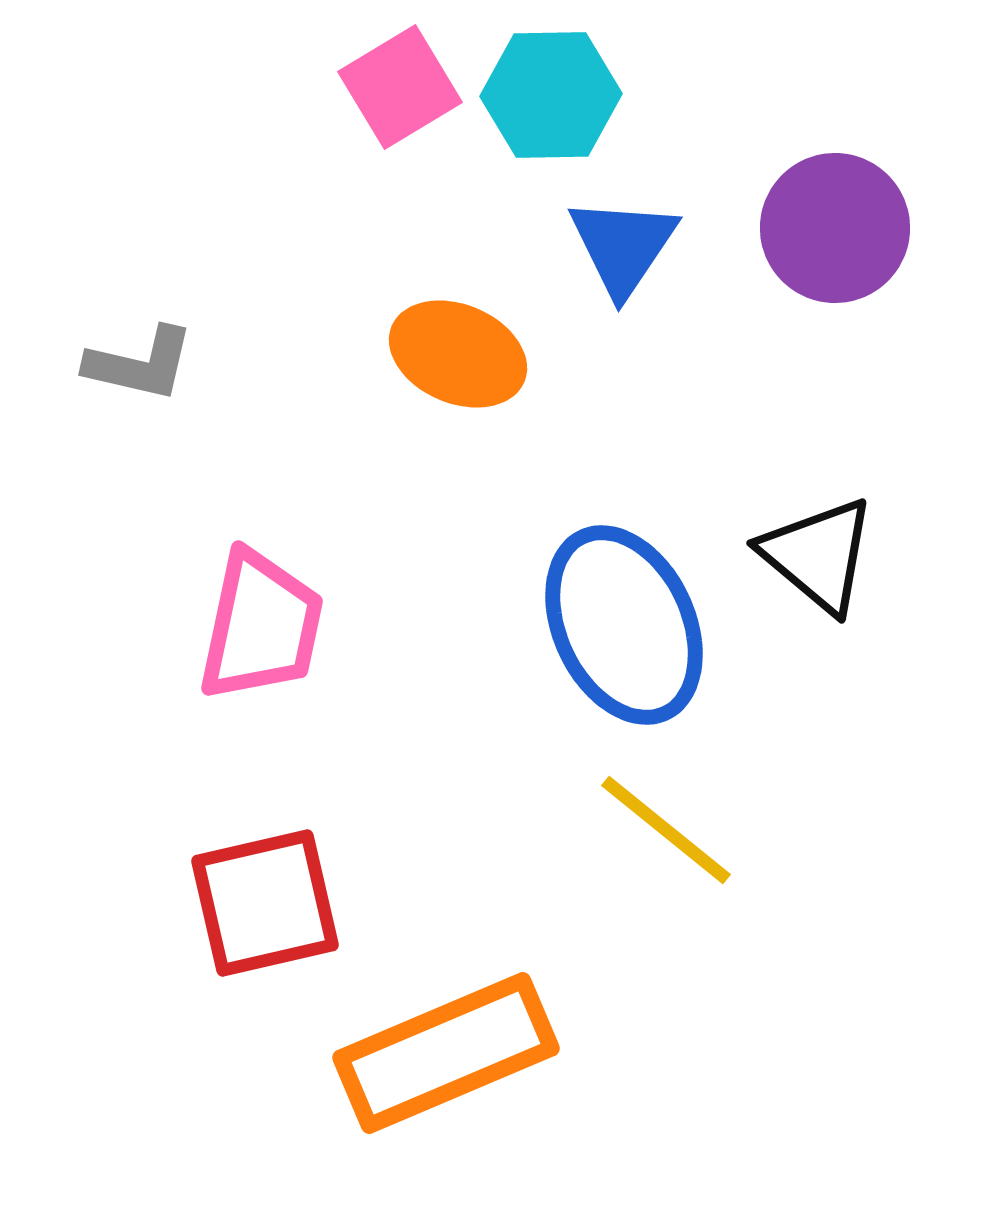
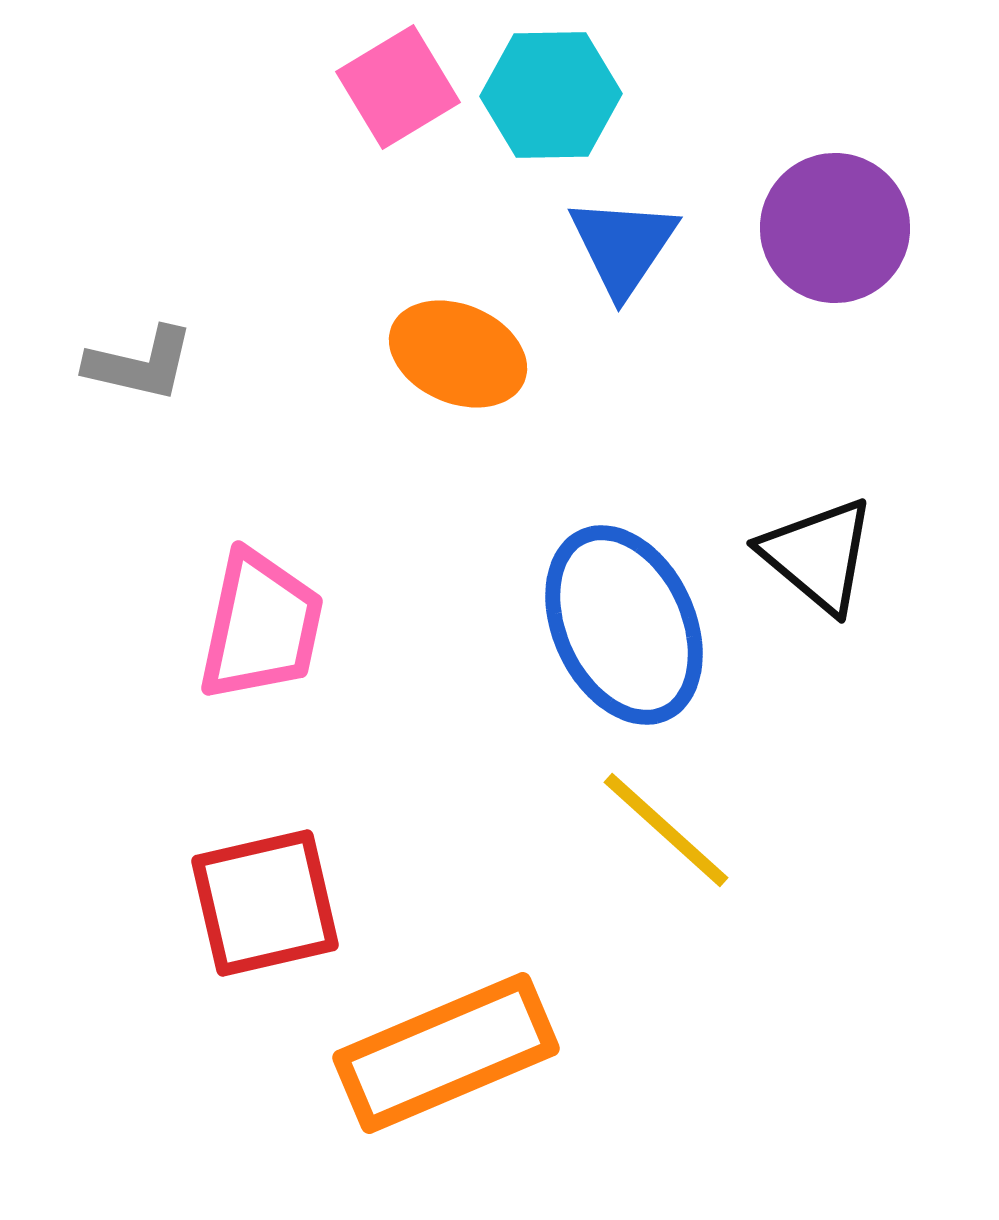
pink square: moved 2 px left
yellow line: rotated 3 degrees clockwise
